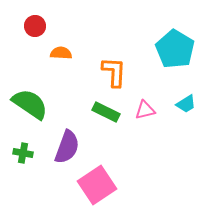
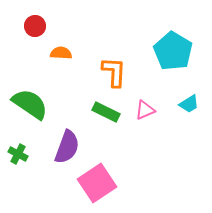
cyan pentagon: moved 2 px left, 2 px down
cyan trapezoid: moved 3 px right
pink triangle: rotated 10 degrees counterclockwise
green cross: moved 5 px left, 1 px down; rotated 18 degrees clockwise
pink square: moved 2 px up
